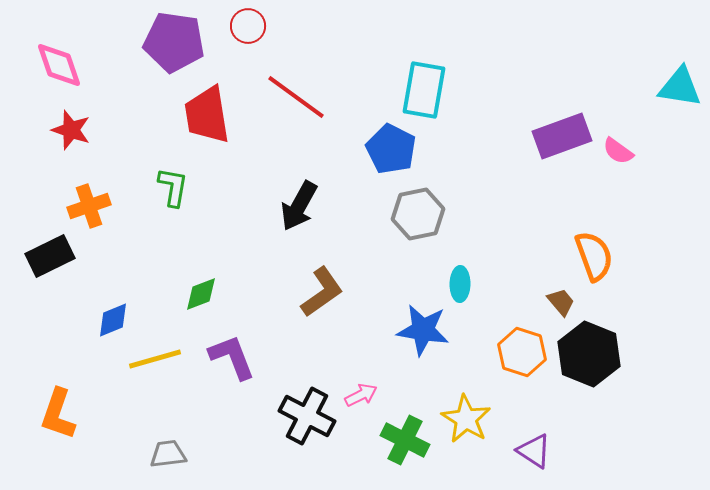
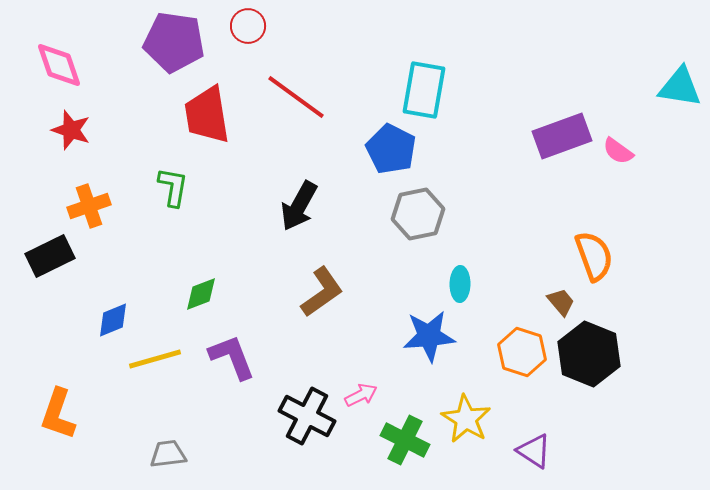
blue star: moved 6 px right, 6 px down; rotated 14 degrees counterclockwise
